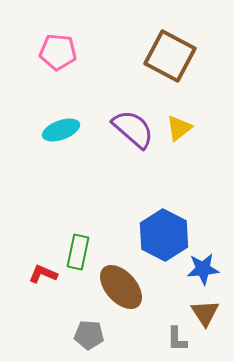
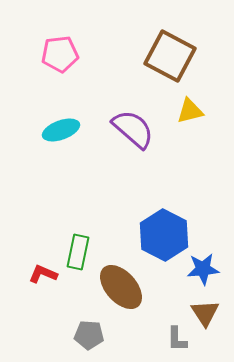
pink pentagon: moved 2 px right, 2 px down; rotated 12 degrees counterclockwise
yellow triangle: moved 11 px right, 17 px up; rotated 24 degrees clockwise
